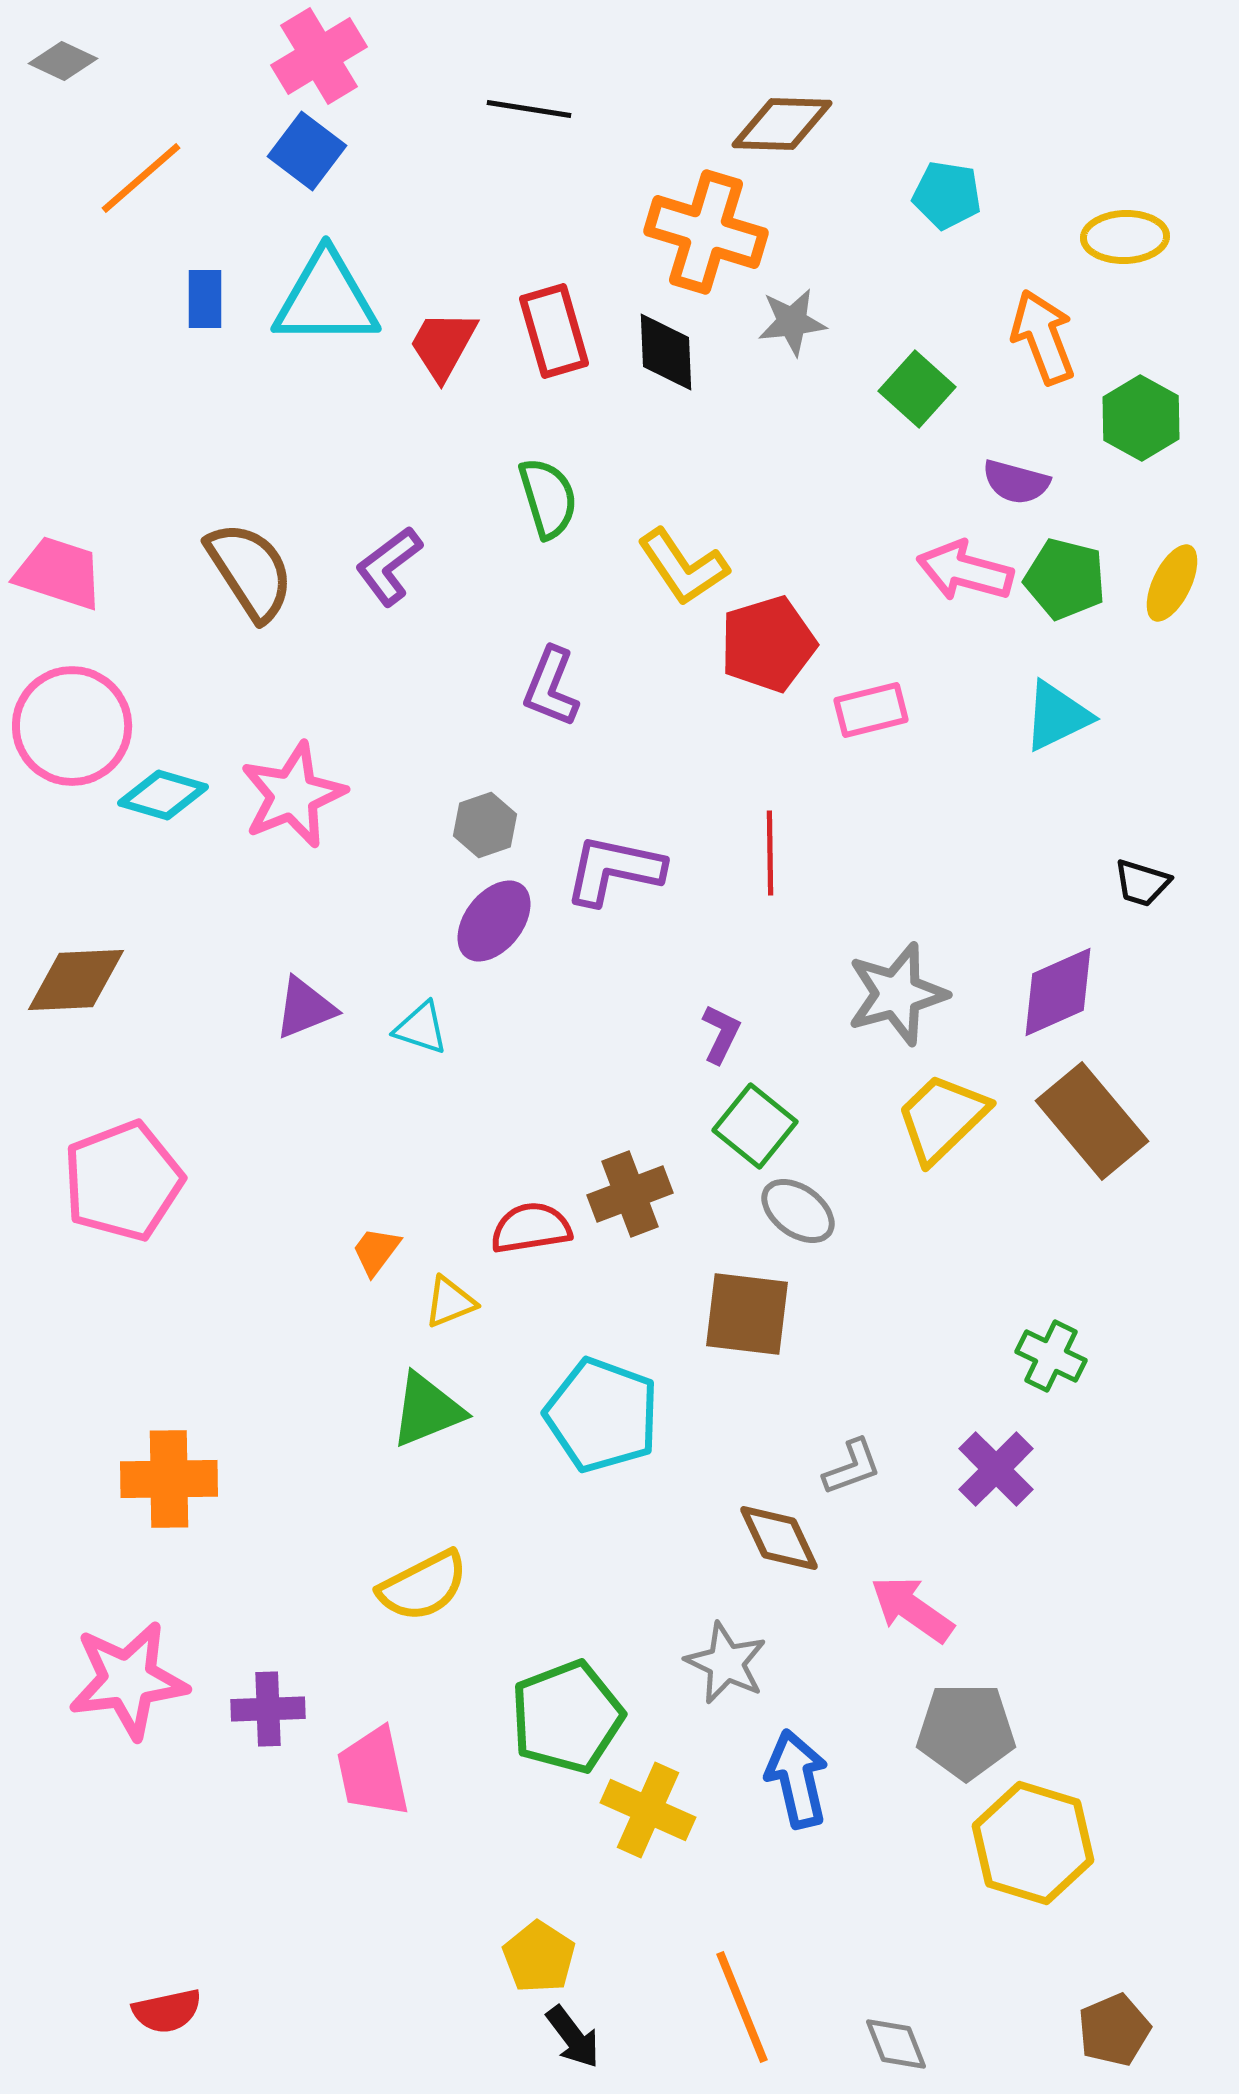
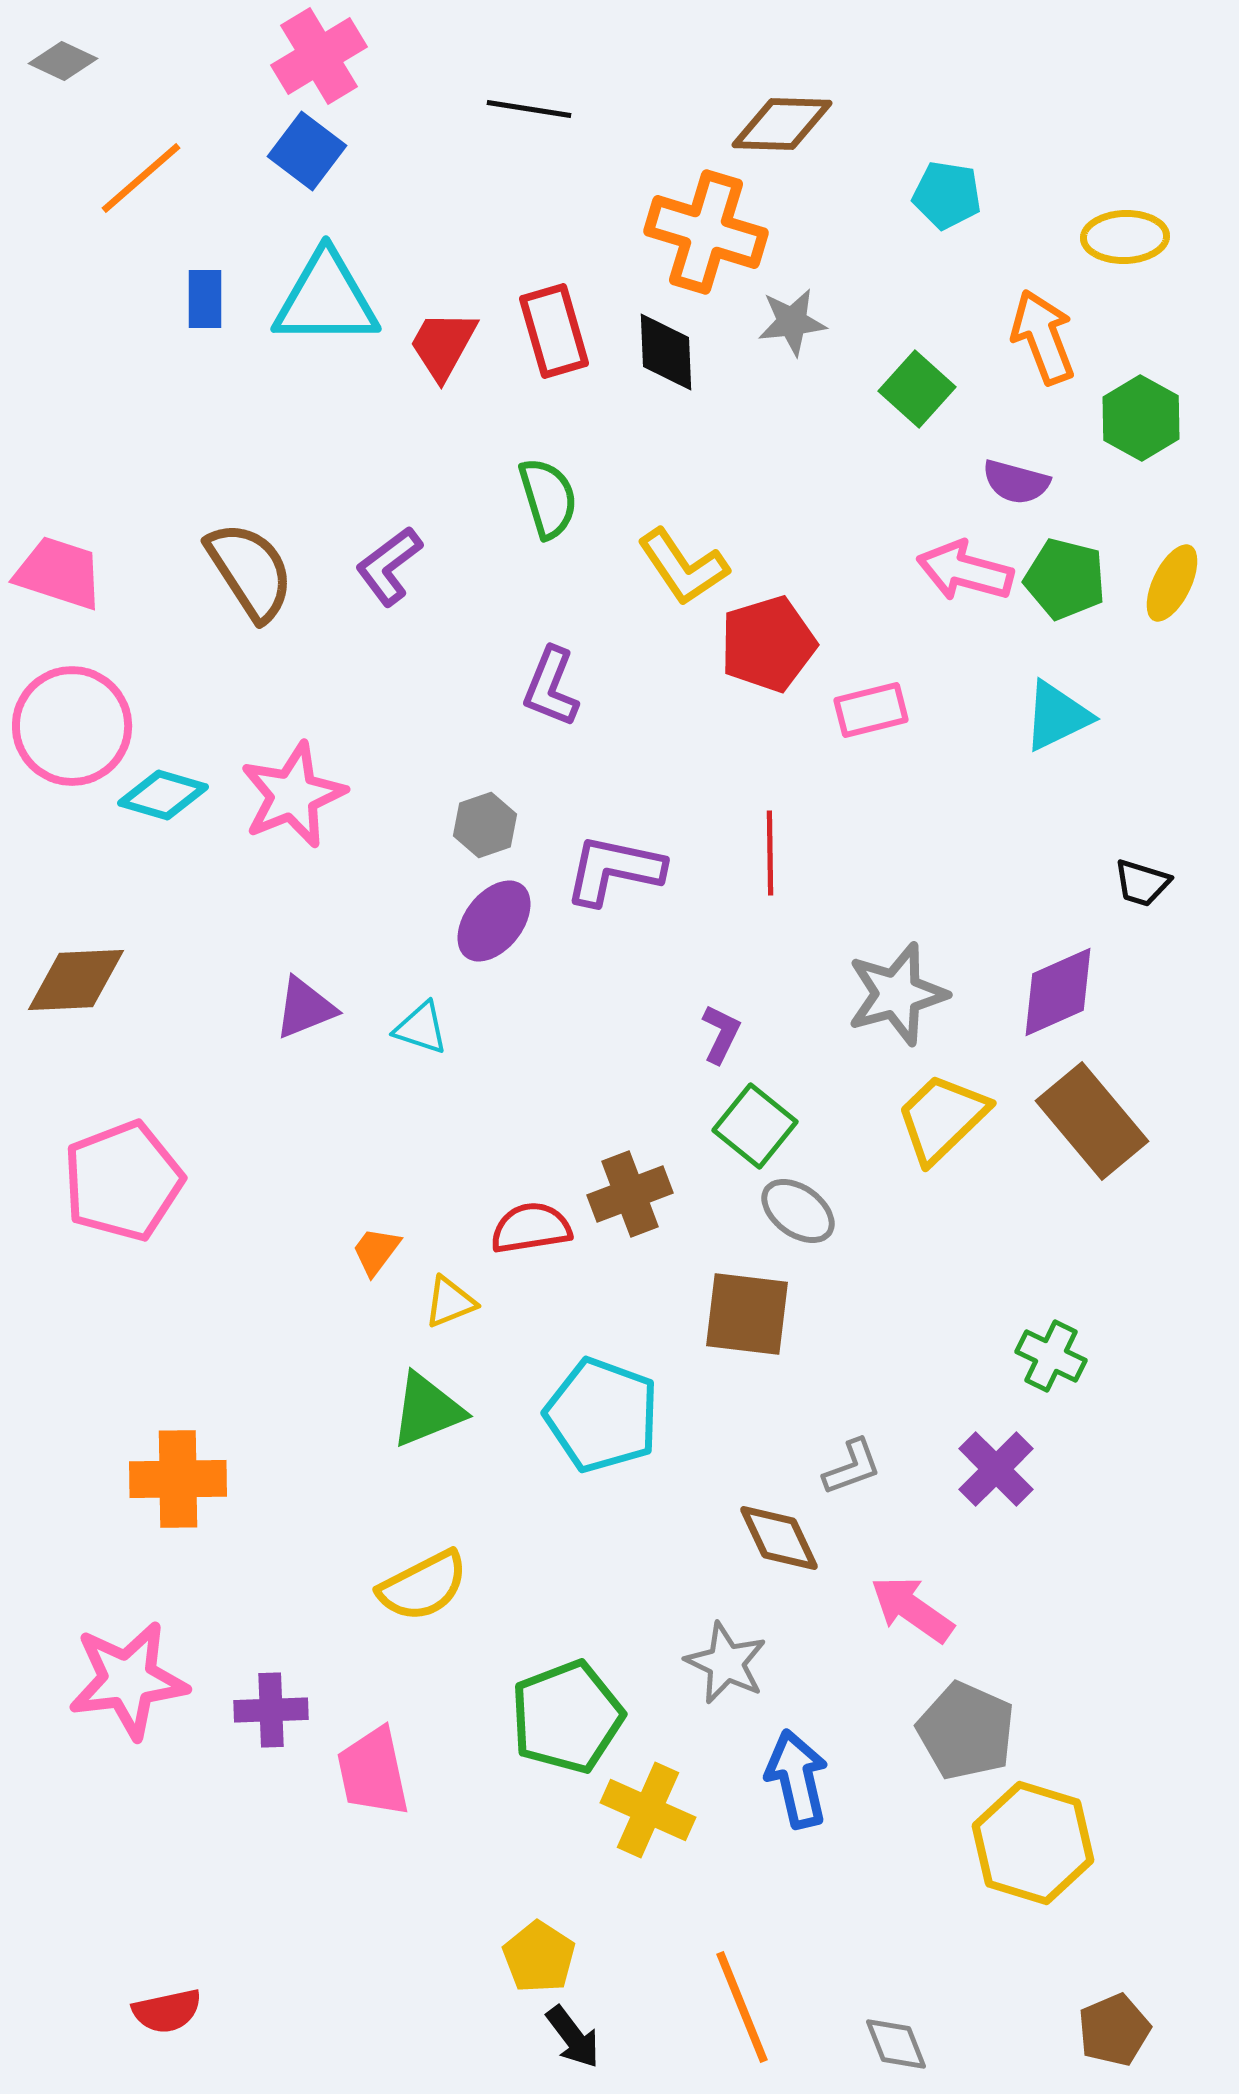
orange cross at (169, 1479): moved 9 px right
purple cross at (268, 1709): moved 3 px right, 1 px down
gray pentagon at (966, 1731): rotated 24 degrees clockwise
